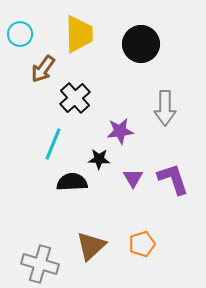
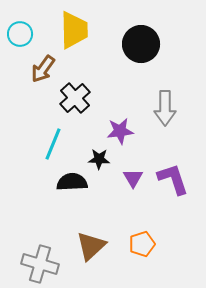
yellow trapezoid: moved 5 px left, 4 px up
